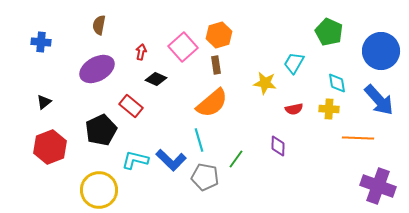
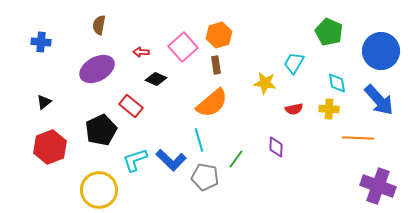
red arrow: rotated 98 degrees counterclockwise
purple diamond: moved 2 px left, 1 px down
cyan L-shape: rotated 32 degrees counterclockwise
